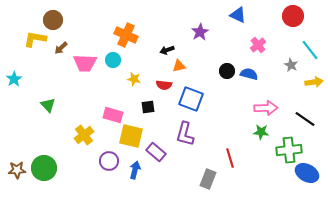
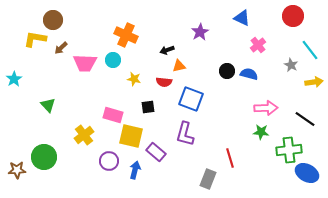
blue triangle: moved 4 px right, 3 px down
red semicircle: moved 3 px up
green circle: moved 11 px up
